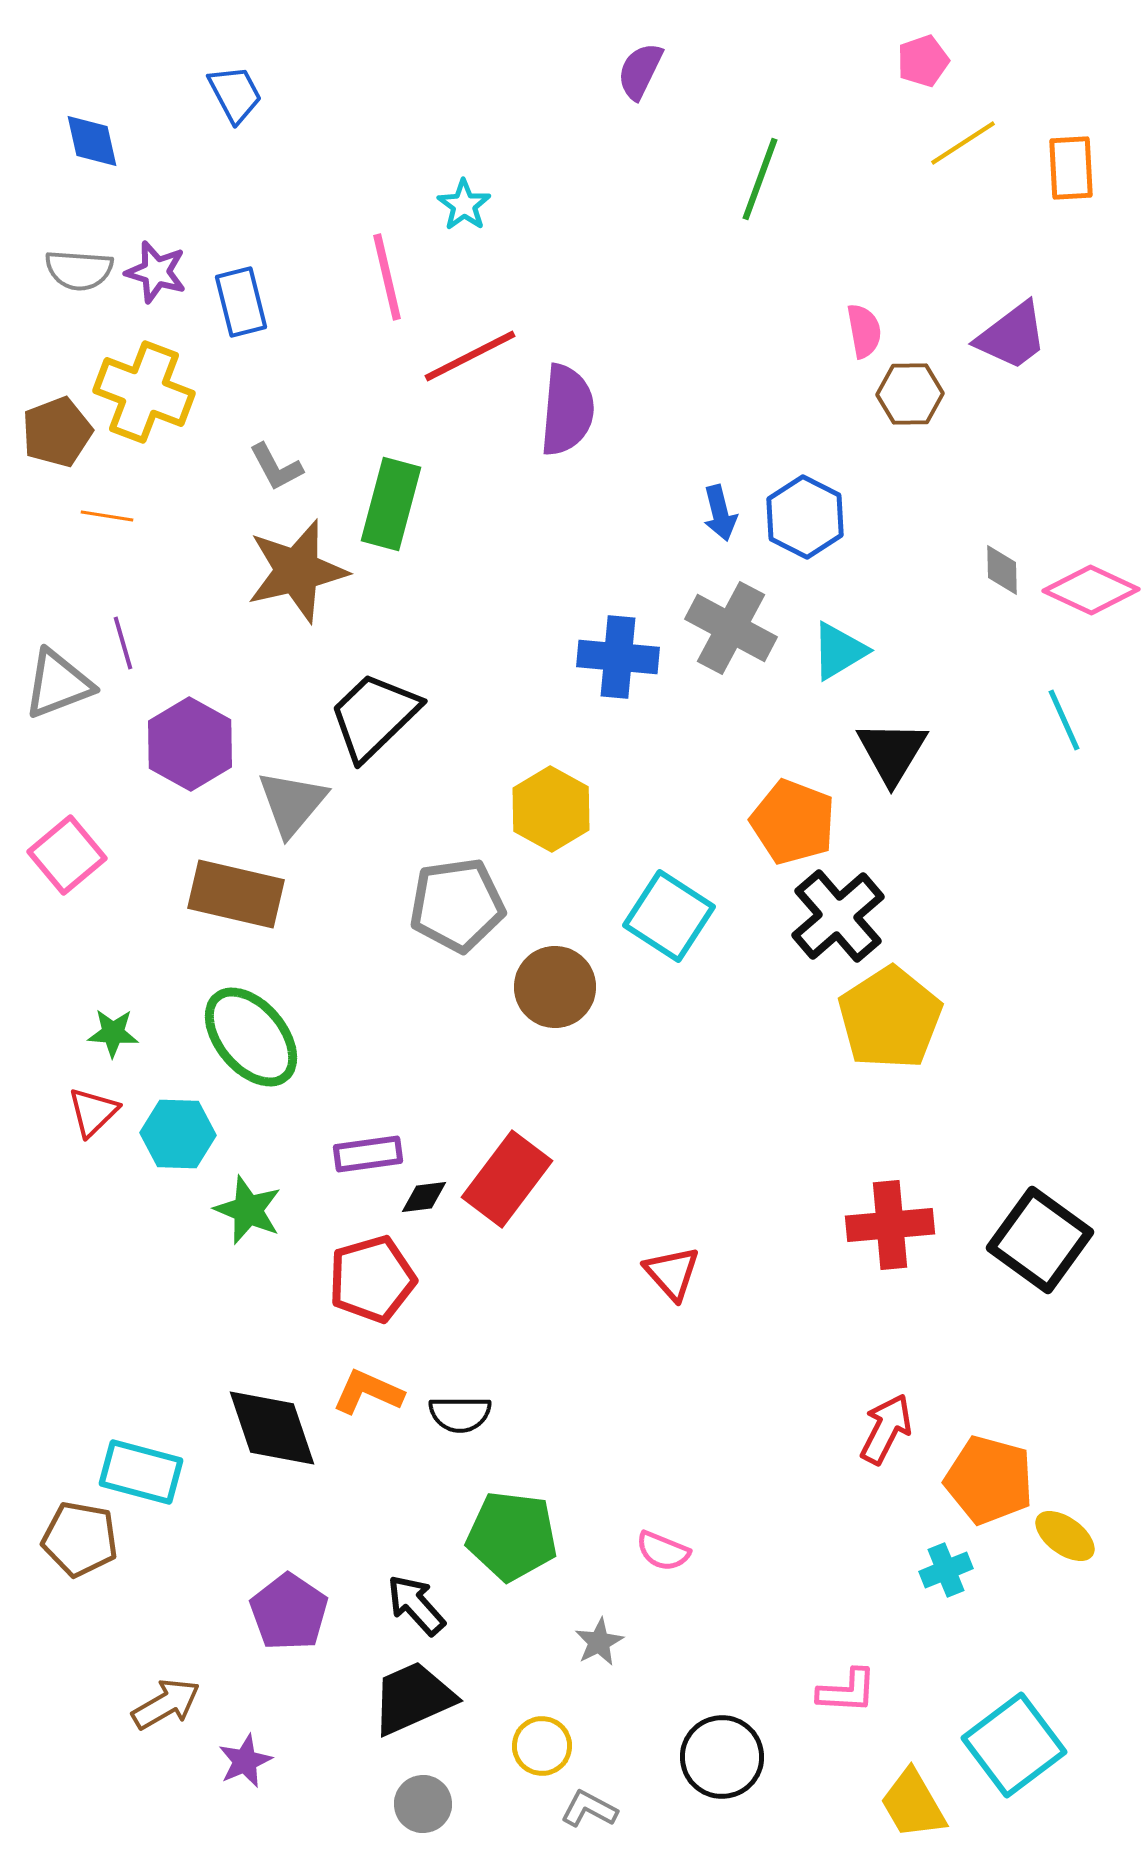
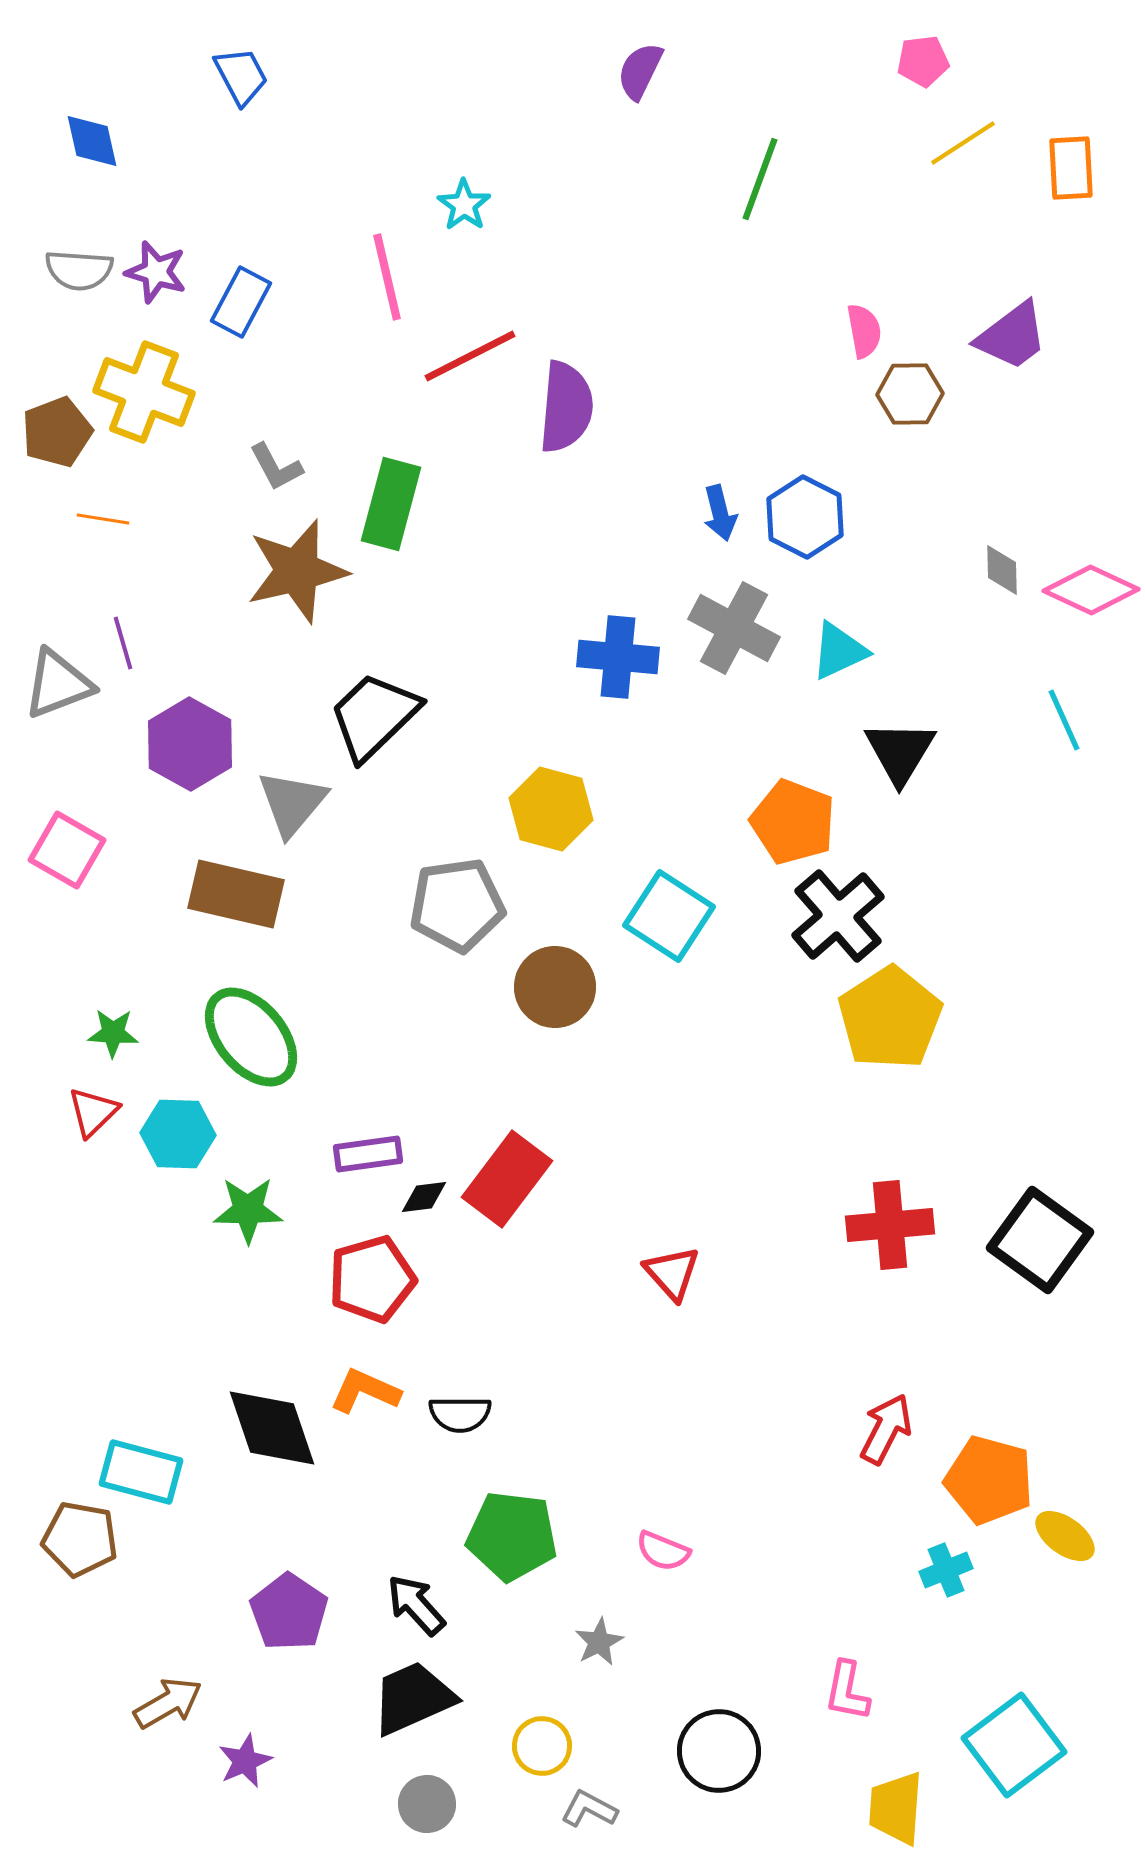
pink pentagon at (923, 61): rotated 12 degrees clockwise
blue trapezoid at (235, 94): moved 6 px right, 18 px up
blue rectangle at (241, 302): rotated 42 degrees clockwise
purple semicircle at (567, 410): moved 1 px left, 3 px up
orange line at (107, 516): moved 4 px left, 3 px down
gray cross at (731, 628): moved 3 px right
cyan triangle at (839, 651): rotated 6 degrees clockwise
black triangle at (892, 752): moved 8 px right
yellow hexagon at (551, 809): rotated 14 degrees counterclockwise
pink square at (67, 855): moved 5 px up; rotated 20 degrees counterclockwise
green star at (248, 1210): rotated 22 degrees counterclockwise
orange L-shape at (368, 1392): moved 3 px left, 1 px up
pink L-shape at (847, 1691): rotated 98 degrees clockwise
brown arrow at (166, 1704): moved 2 px right, 1 px up
black circle at (722, 1757): moved 3 px left, 6 px up
gray circle at (423, 1804): moved 4 px right
yellow trapezoid at (913, 1804): moved 17 px left, 4 px down; rotated 34 degrees clockwise
